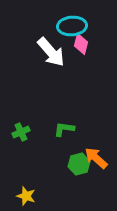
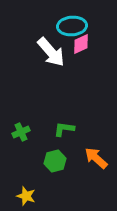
pink diamond: rotated 50 degrees clockwise
green hexagon: moved 24 px left, 3 px up
